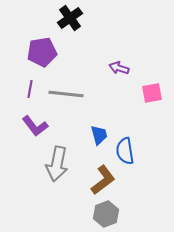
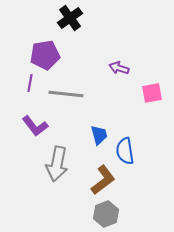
purple pentagon: moved 3 px right, 3 px down
purple line: moved 6 px up
